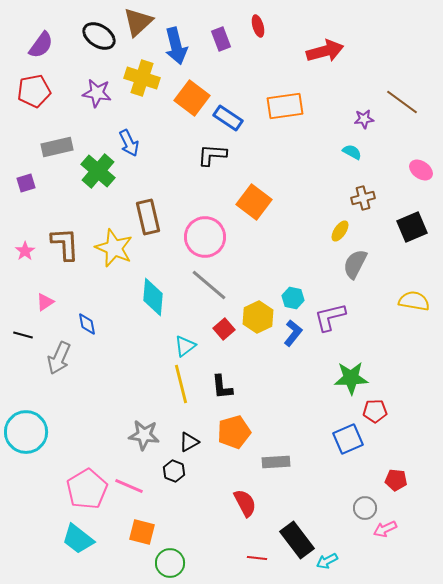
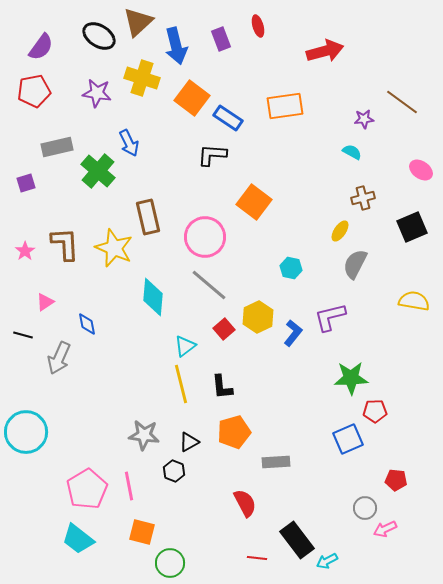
purple semicircle at (41, 45): moved 2 px down
cyan hexagon at (293, 298): moved 2 px left, 30 px up
pink line at (129, 486): rotated 56 degrees clockwise
